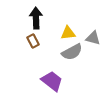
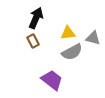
black arrow: rotated 25 degrees clockwise
purple trapezoid: moved 1 px up
